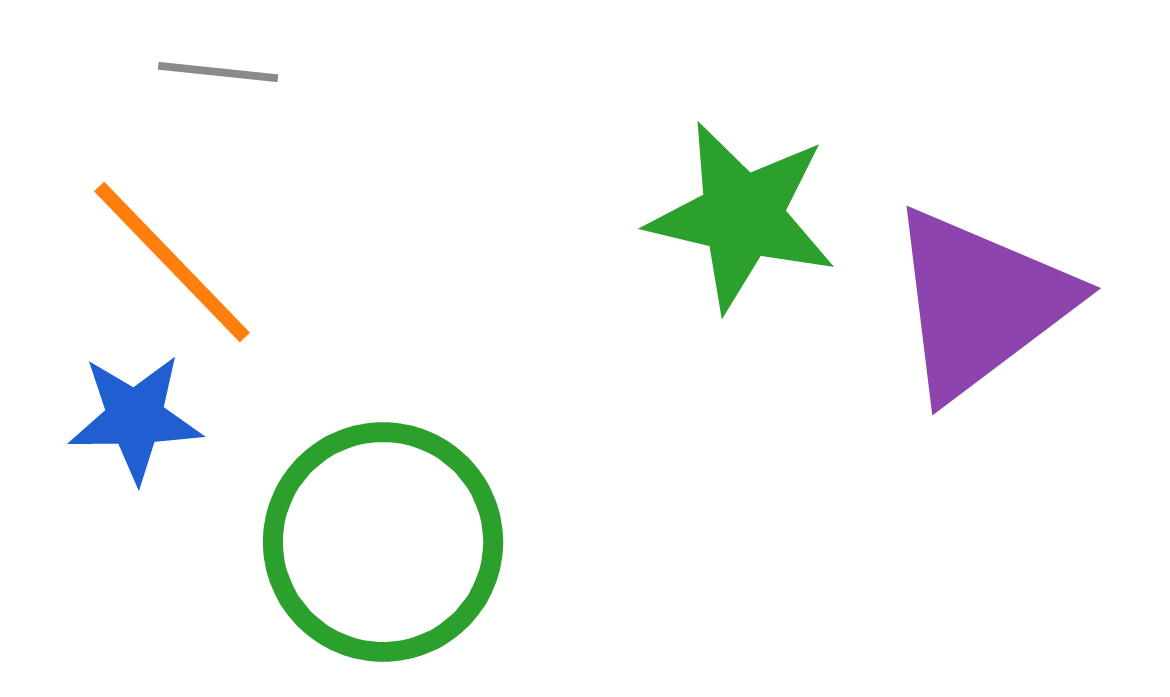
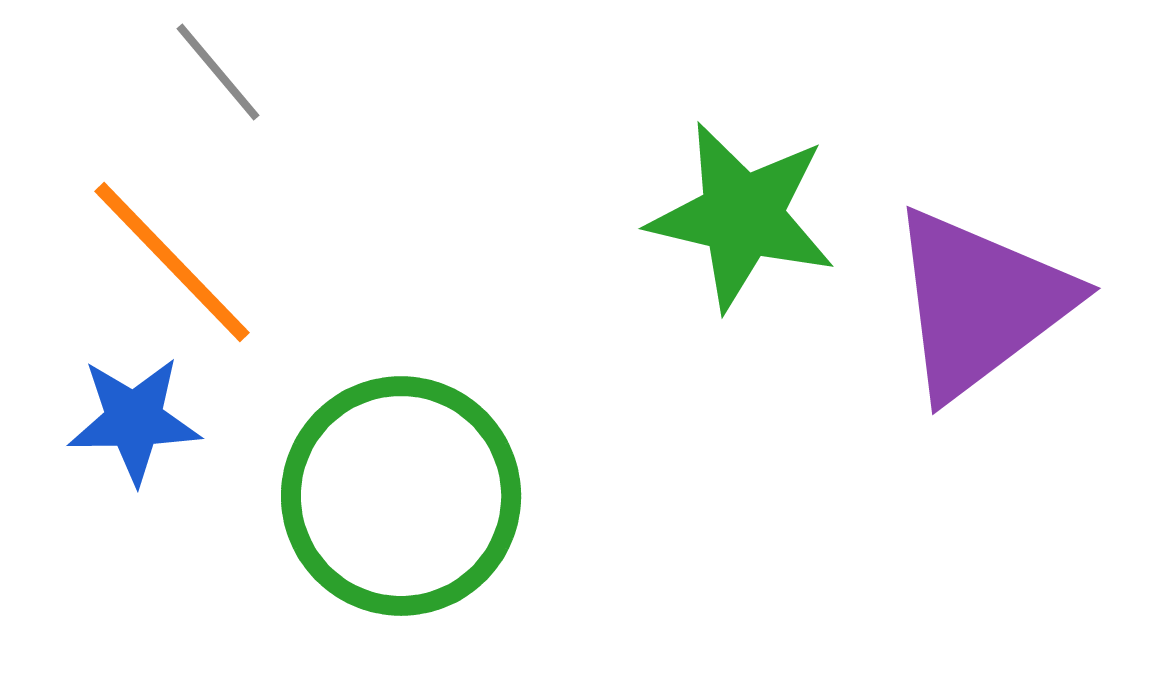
gray line: rotated 44 degrees clockwise
blue star: moved 1 px left, 2 px down
green circle: moved 18 px right, 46 px up
